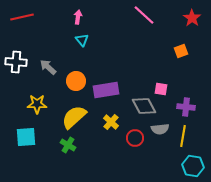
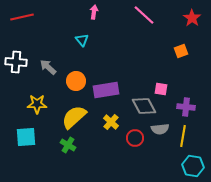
pink arrow: moved 16 px right, 5 px up
